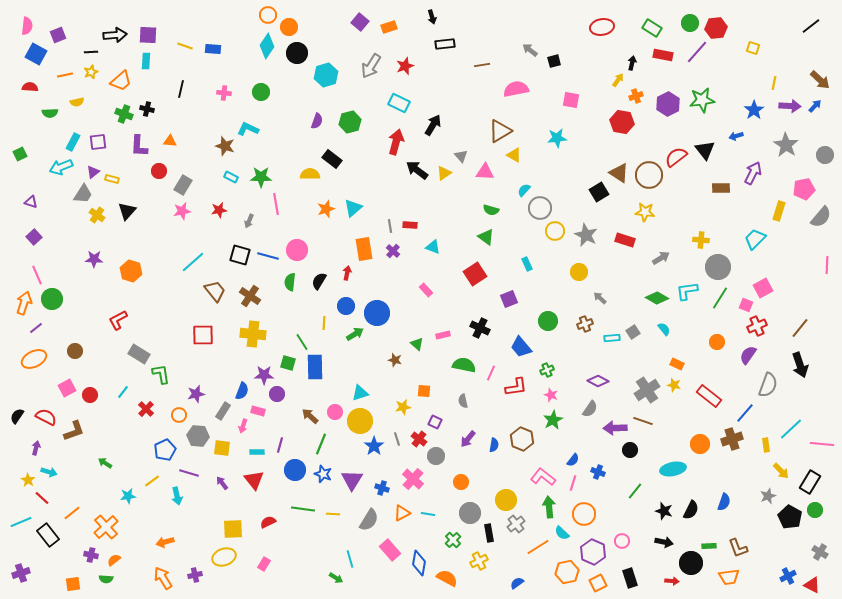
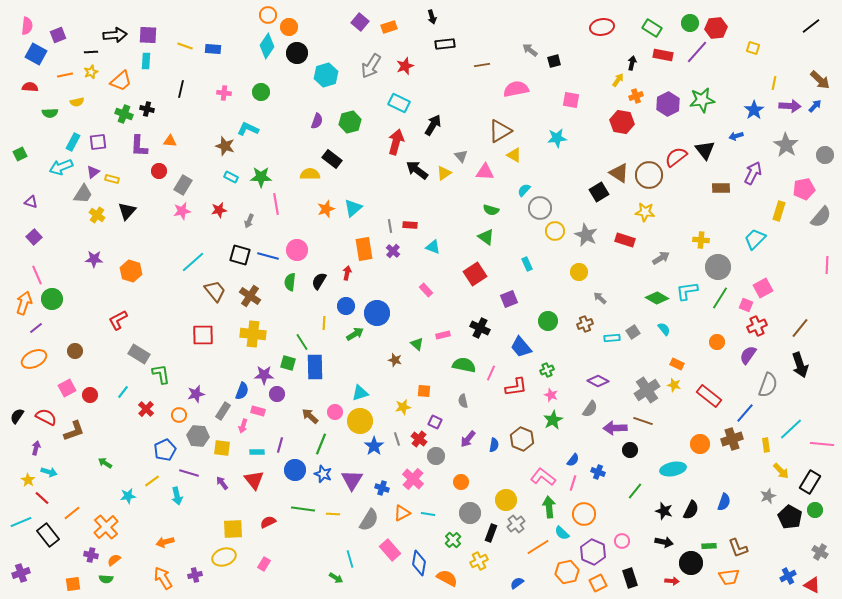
black rectangle at (489, 533): moved 2 px right; rotated 30 degrees clockwise
